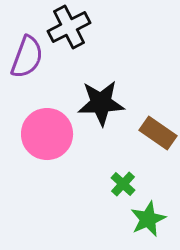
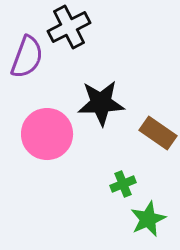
green cross: rotated 25 degrees clockwise
